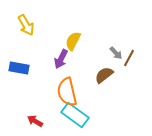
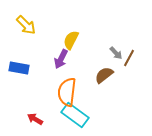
yellow arrow: rotated 15 degrees counterclockwise
yellow semicircle: moved 2 px left, 1 px up
orange semicircle: rotated 20 degrees clockwise
red arrow: moved 2 px up
